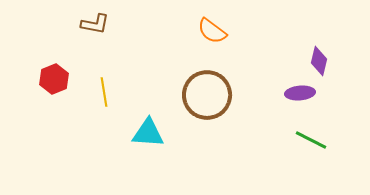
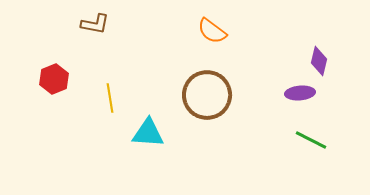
yellow line: moved 6 px right, 6 px down
